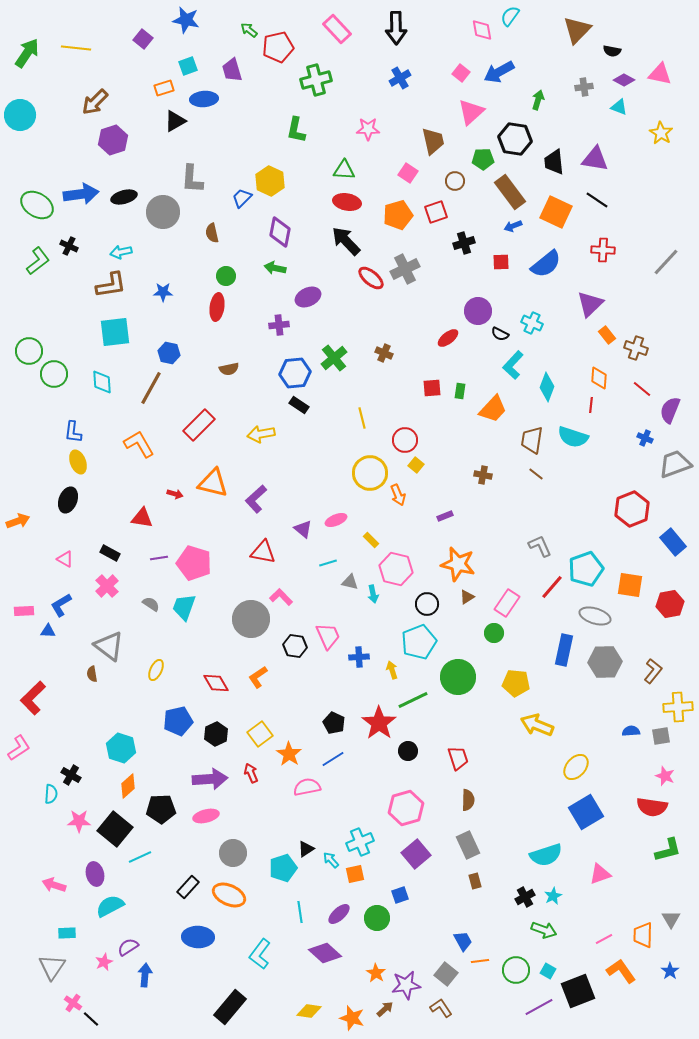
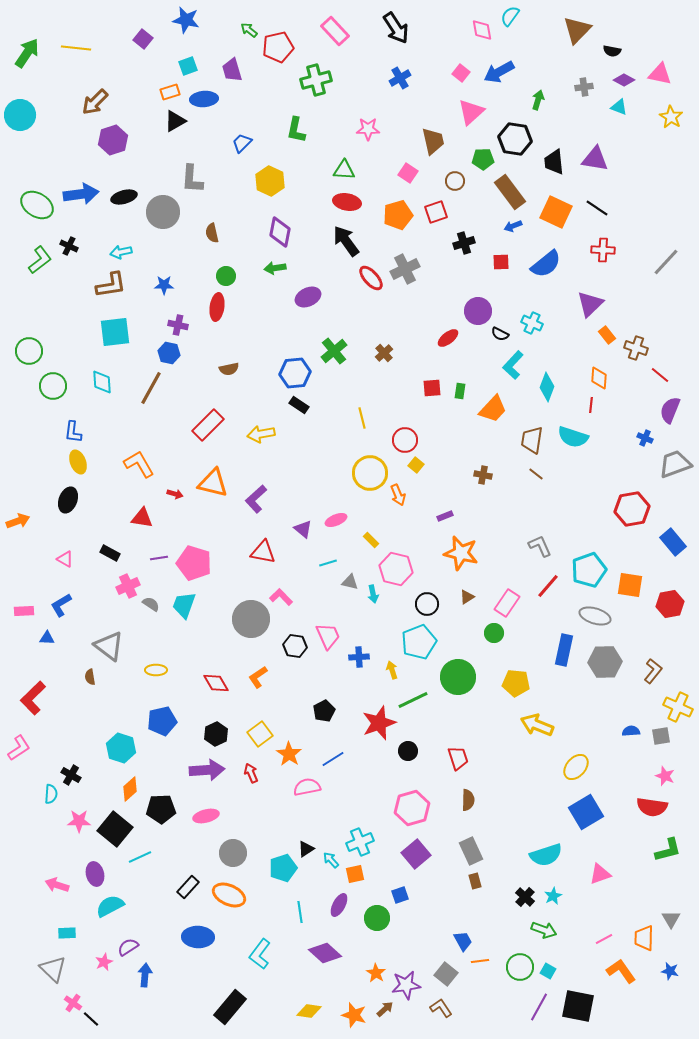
black arrow at (396, 28): rotated 32 degrees counterclockwise
pink rectangle at (337, 29): moved 2 px left, 2 px down
orange rectangle at (164, 88): moved 6 px right, 4 px down
yellow star at (661, 133): moved 10 px right, 16 px up
blue trapezoid at (242, 198): moved 55 px up
black line at (597, 200): moved 8 px down
black arrow at (346, 241): rotated 8 degrees clockwise
green L-shape at (38, 261): moved 2 px right, 1 px up
green arrow at (275, 268): rotated 20 degrees counterclockwise
red ellipse at (371, 278): rotated 8 degrees clockwise
blue star at (163, 292): moved 1 px right, 7 px up
purple cross at (279, 325): moved 101 px left; rotated 18 degrees clockwise
brown cross at (384, 353): rotated 24 degrees clockwise
green cross at (334, 358): moved 7 px up
green circle at (54, 374): moved 1 px left, 12 px down
red line at (642, 389): moved 18 px right, 14 px up
red rectangle at (199, 425): moved 9 px right
orange L-shape at (139, 444): moved 20 px down
red hexagon at (632, 509): rotated 12 degrees clockwise
orange star at (458, 564): moved 3 px right, 11 px up
cyan pentagon at (586, 569): moved 3 px right, 1 px down
pink cross at (107, 586): moved 21 px right; rotated 20 degrees clockwise
red line at (552, 587): moved 4 px left, 1 px up
cyan trapezoid at (184, 607): moved 2 px up
blue triangle at (48, 631): moved 1 px left, 7 px down
yellow ellipse at (156, 670): rotated 65 degrees clockwise
brown semicircle at (92, 674): moved 2 px left, 3 px down
yellow cross at (678, 707): rotated 28 degrees clockwise
blue pentagon at (178, 721): moved 16 px left
black pentagon at (334, 723): moved 10 px left, 12 px up; rotated 20 degrees clockwise
red star at (379, 723): rotated 16 degrees clockwise
purple arrow at (210, 779): moved 3 px left, 9 px up
orange diamond at (128, 786): moved 2 px right, 3 px down
pink hexagon at (406, 808): moved 6 px right
gray rectangle at (468, 845): moved 3 px right, 6 px down
pink arrow at (54, 885): moved 3 px right
black cross at (525, 897): rotated 18 degrees counterclockwise
purple ellipse at (339, 914): moved 9 px up; rotated 20 degrees counterclockwise
orange trapezoid at (643, 935): moved 1 px right, 3 px down
gray triangle at (52, 967): moved 1 px right, 2 px down; rotated 20 degrees counterclockwise
green circle at (516, 970): moved 4 px right, 3 px up
blue star at (670, 971): rotated 24 degrees counterclockwise
black square at (578, 991): moved 15 px down; rotated 32 degrees clockwise
purple line at (539, 1007): rotated 32 degrees counterclockwise
orange star at (352, 1018): moved 2 px right, 3 px up
